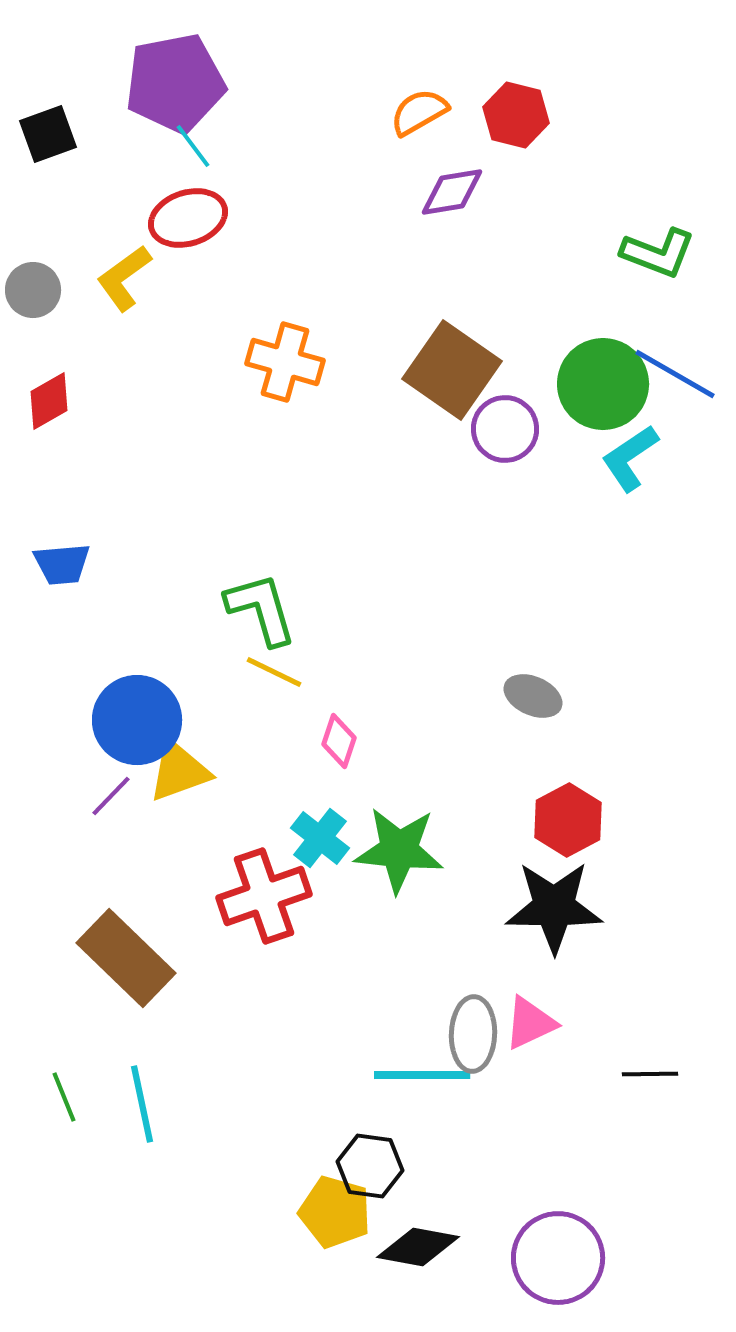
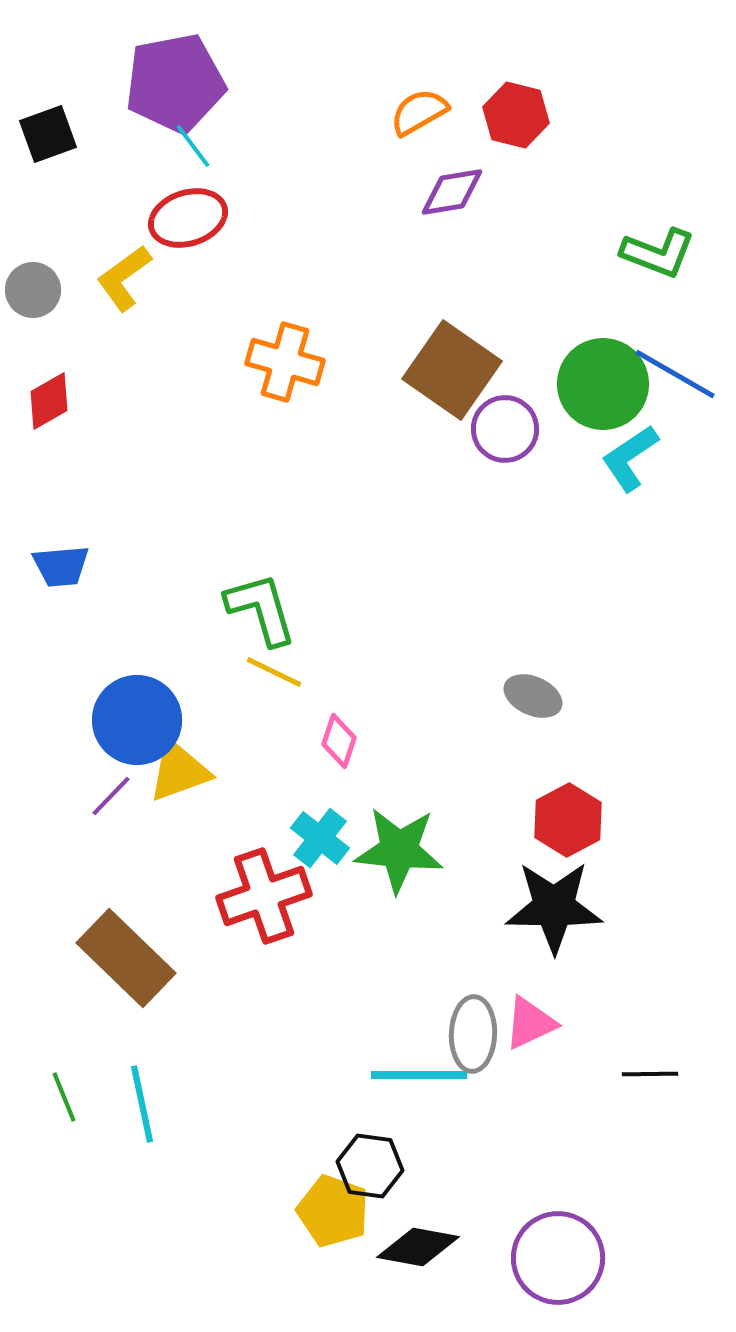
blue trapezoid at (62, 564): moved 1 px left, 2 px down
cyan line at (422, 1075): moved 3 px left
yellow pentagon at (335, 1212): moved 2 px left, 1 px up; rotated 4 degrees clockwise
